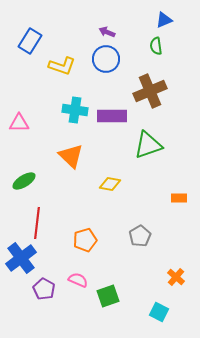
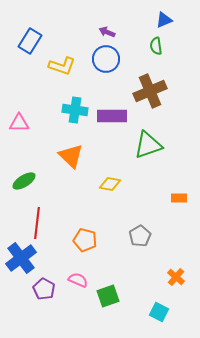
orange pentagon: rotated 30 degrees clockwise
